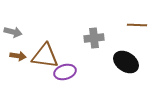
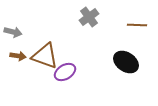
gray cross: moved 5 px left, 21 px up; rotated 30 degrees counterclockwise
brown triangle: rotated 12 degrees clockwise
purple ellipse: rotated 15 degrees counterclockwise
